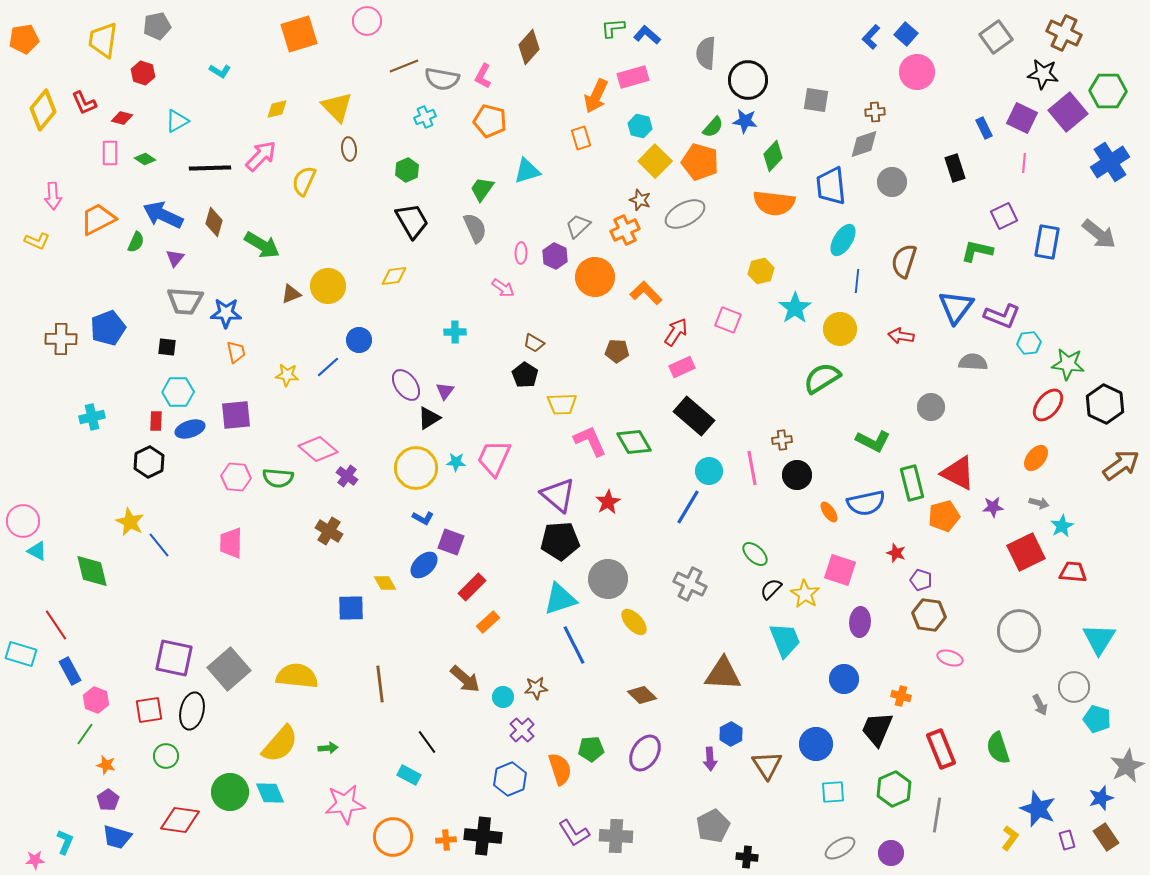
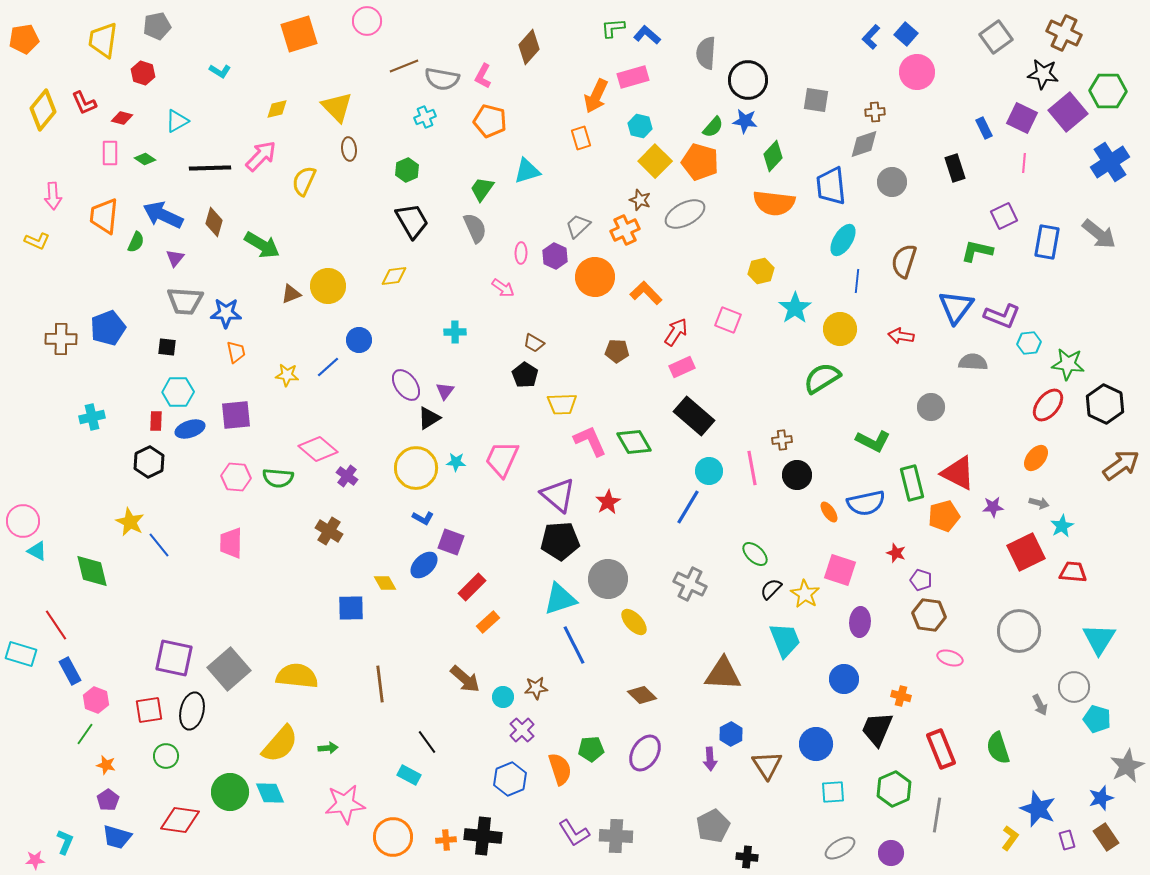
orange trapezoid at (98, 219): moved 6 px right, 3 px up; rotated 57 degrees counterclockwise
pink trapezoid at (494, 458): moved 8 px right, 1 px down
